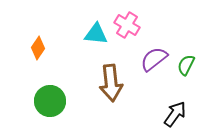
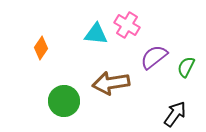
orange diamond: moved 3 px right
purple semicircle: moved 2 px up
green semicircle: moved 2 px down
brown arrow: rotated 87 degrees clockwise
green circle: moved 14 px right
